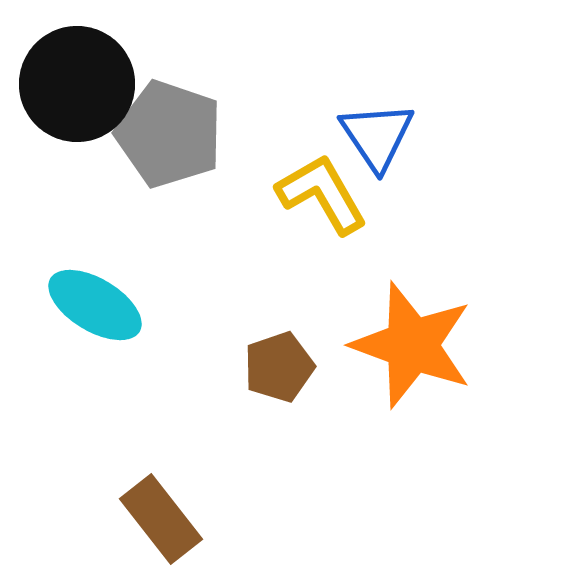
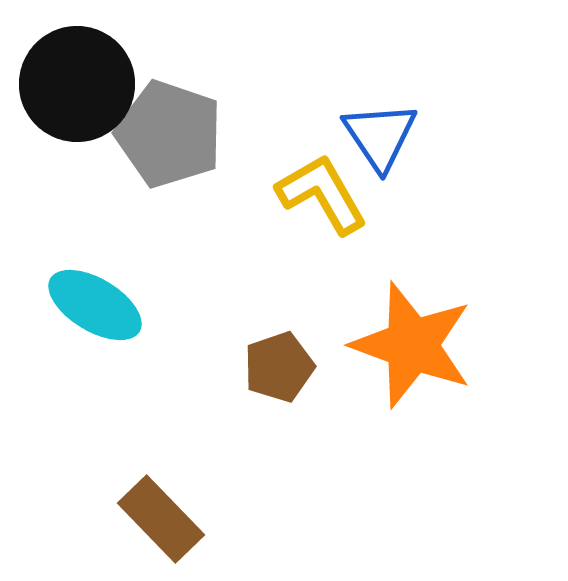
blue triangle: moved 3 px right
brown rectangle: rotated 6 degrees counterclockwise
